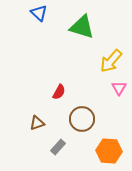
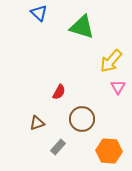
pink triangle: moved 1 px left, 1 px up
